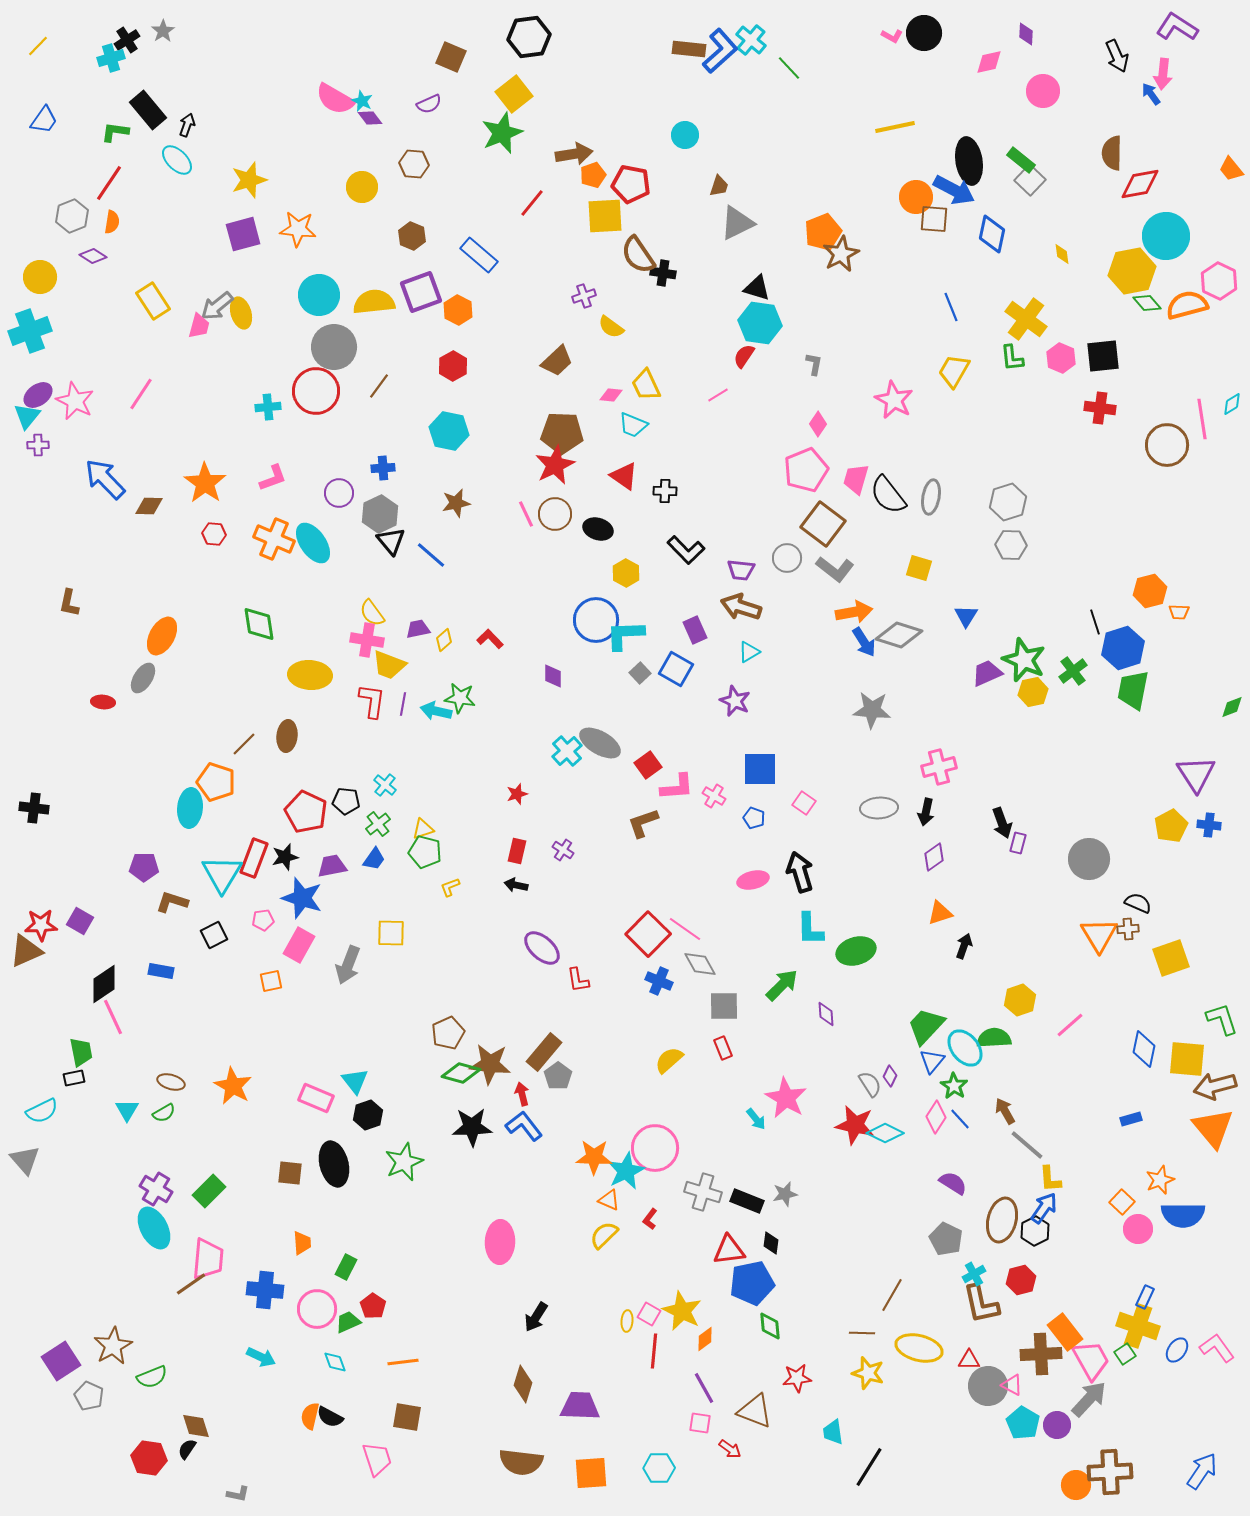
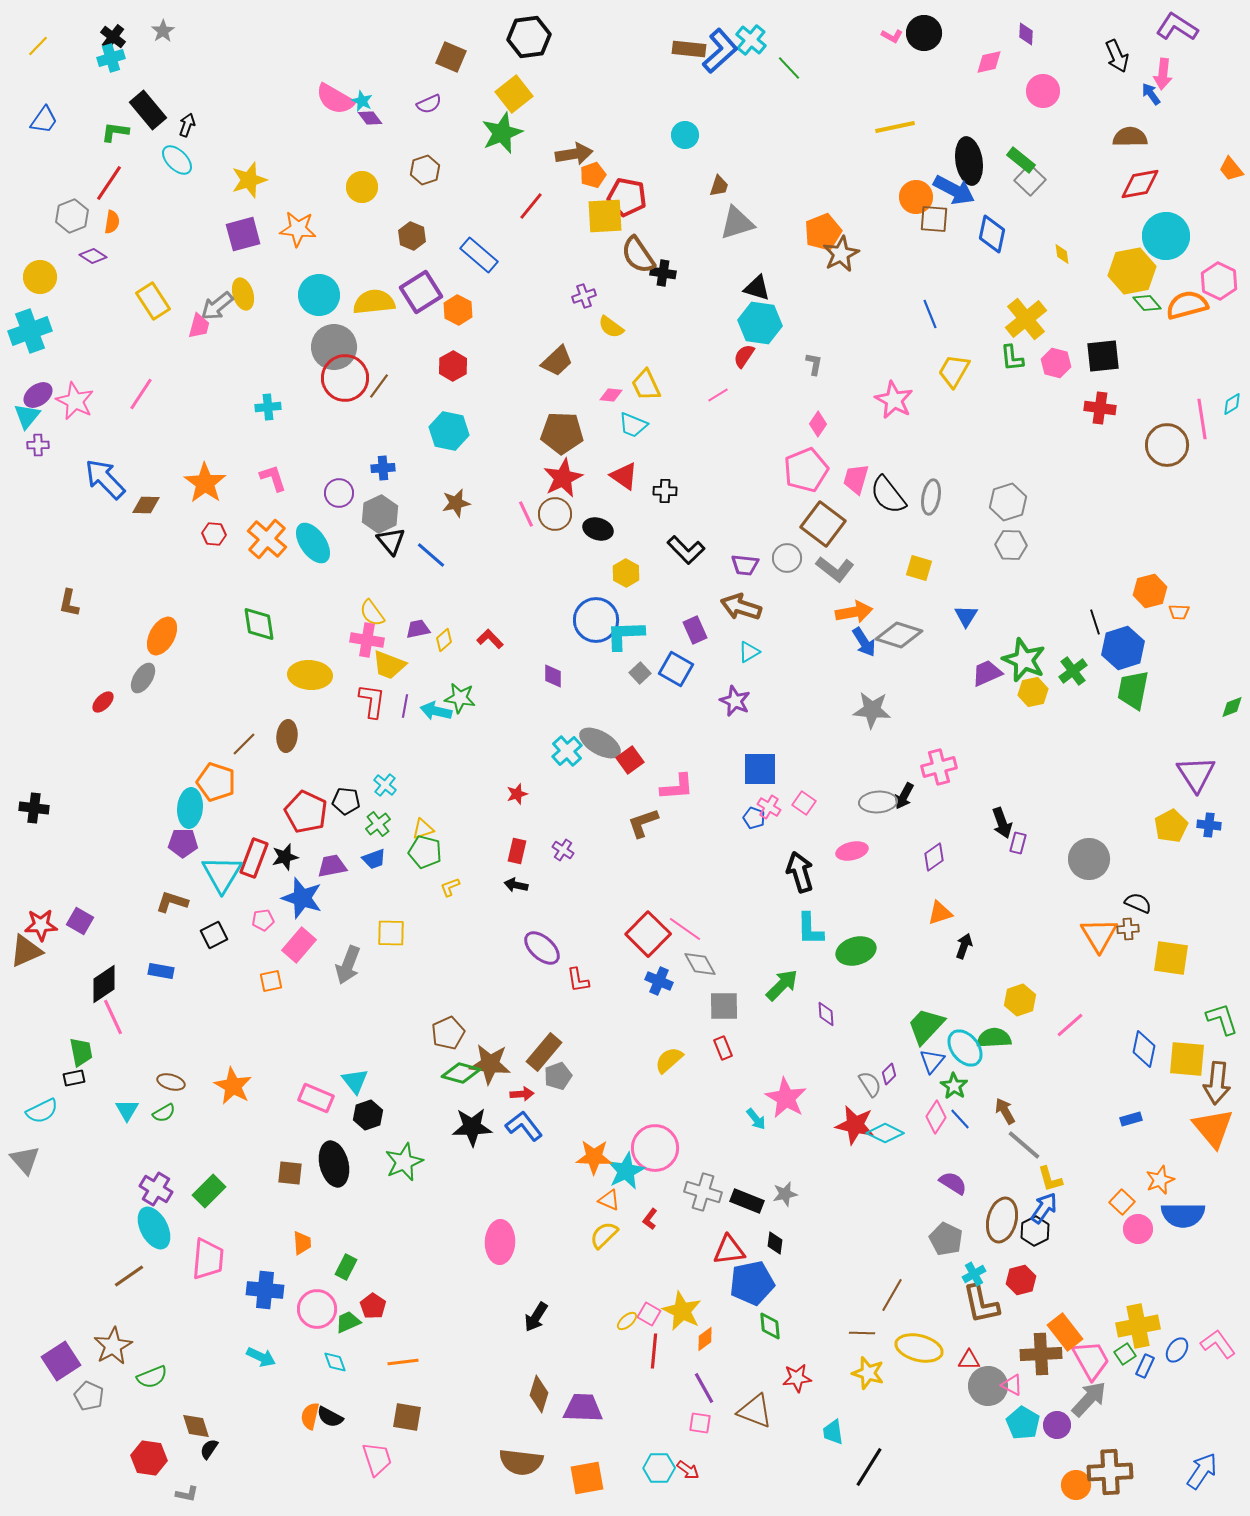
black cross at (127, 40): moved 14 px left, 3 px up; rotated 20 degrees counterclockwise
brown semicircle at (1112, 153): moved 18 px right, 16 px up; rotated 88 degrees clockwise
brown hexagon at (414, 164): moved 11 px right, 6 px down; rotated 24 degrees counterclockwise
red pentagon at (631, 184): moved 4 px left, 13 px down
red line at (532, 203): moved 1 px left, 3 px down
gray triangle at (737, 223): rotated 9 degrees clockwise
purple square at (421, 292): rotated 12 degrees counterclockwise
blue line at (951, 307): moved 21 px left, 7 px down
yellow ellipse at (241, 313): moved 2 px right, 19 px up
yellow cross at (1026, 319): rotated 15 degrees clockwise
pink hexagon at (1061, 358): moved 5 px left, 5 px down; rotated 8 degrees counterclockwise
red circle at (316, 391): moved 29 px right, 13 px up
red star at (555, 465): moved 8 px right, 13 px down
pink L-shape at (273, 478): rotated 88 degrees counterclockwise
brown diamond at (149, 506): moved 3 px left, 1 px up
orange cross at (274, 539): moved 7 px left; rotated 18 degrees clockwise
purple trapezoid at (741, 570): moved 4 px right, 5 px up
red ellipse at (103, 702): rotated 50 degrees counterclockwise
purple line at (403, 704): moved 2 px right, 2 px down
red square at (648, 765): moved 18 px left, 5 px up
pink cross at (714, 796): moved 55 px right, 11 px down
gray ellipse at (879, 808): moved 1 px left, 6 px up
black arrow at (926, 812): moved 22 px left, 16 px up; rotated 16 degrees clockwise
blue trapezoid at (374, 859): rotated 35 degrees clockwise
purple pentagon at (144, 867): moved 39 px right, 24 px up
pink ellipse at (753, 880): moved 99 px right, 29 px up
pink rectangle at (299, 945): rotated 12 degrees clockwise
yellow square at (1171, 958): rotated 27 degrees clockwise
gray pentagon at (558, 1076): rotated 16 degrees clockwise
purple diamond at (890, 1076): moved 1 px left, 2 px up; rotated 20 degrees clockwise
brown arrow at (1215, 1086): moved 2 px right, 3 px up; rotated 69 degrees counterclockwise
red arrow at (522, 1094): rotated 100 degrees clockwise
gray line at (1027, 1145): moved 3 px left
yellow L-shape at (1050, 1179): rotated 12 degrees counterclockwise
black diamond at (771, 1243): moved 4 px right
brown line at (191, 1284): moved 62 px left, 8 px up
blue rectangle at (1145, 1297): moved 69 px down
yellow ellipse at (627, 1321): rotated 45 degrees clockwise
yellow cross at (1138, 1326): rotated 30 degrees counterclockwise
pink L-shape at (1217, 1348): moved 1 px right, 4 px up
brown diamond at (523, 1384): moved 16 px right, 10 px down
purple trapezoid at (580, 1406): moved 3 px right, 2 px down
black semicircle at (187, 1449): moved 22 px right
red arrow at (730, 1449): moved 42 px left, 21 px down
orange square at (591, 1473): moved 4 px left, 5 px down; rotated 6 degrees counterclockwise
gray L-shape at (238, 1494): moved 51 px left
